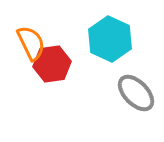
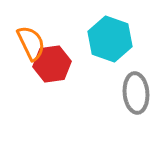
cyan hexagon: rotated 6 degrees counterclockwise
gray ellipse: rotated 39 degrees clockwise
